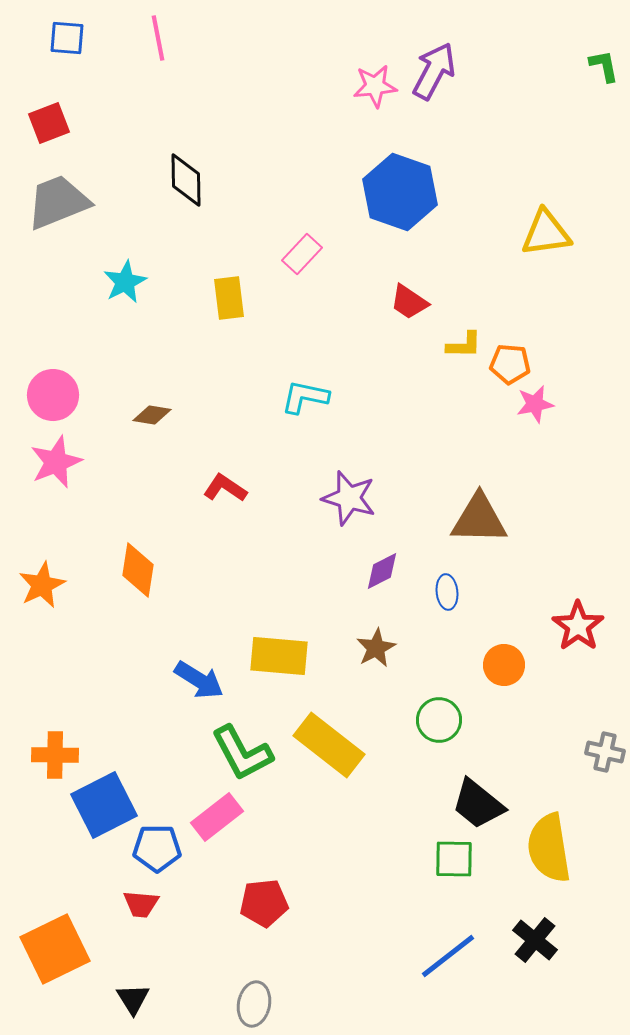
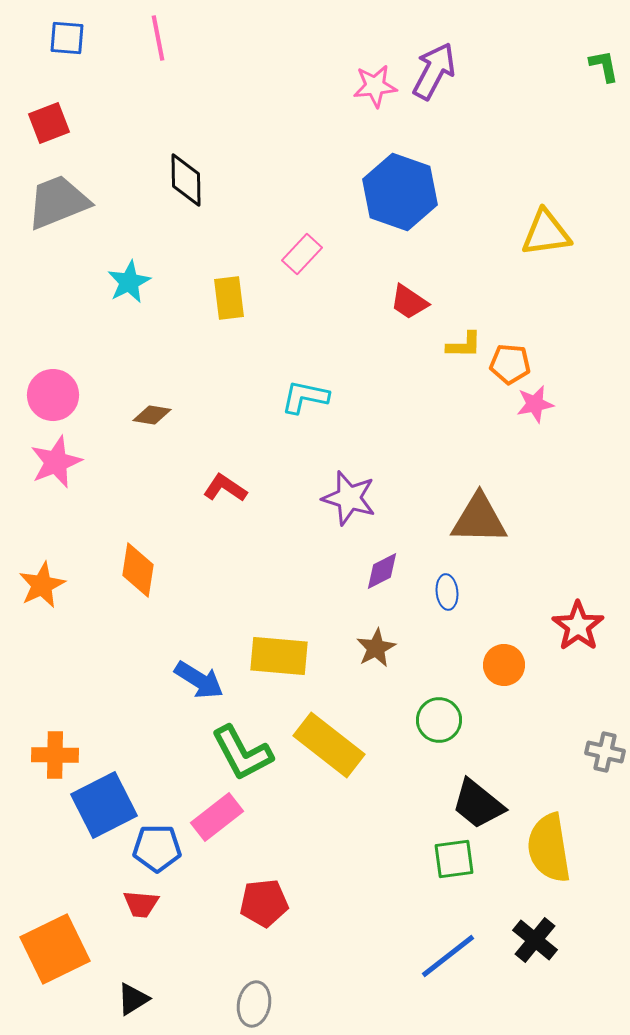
cyan star at (125, 282): moved 4 px right
green square at (454, 859): rotated 9 degrees counterclockwise
black triangle at (133, 999): rotated 30 degrees clockwise
